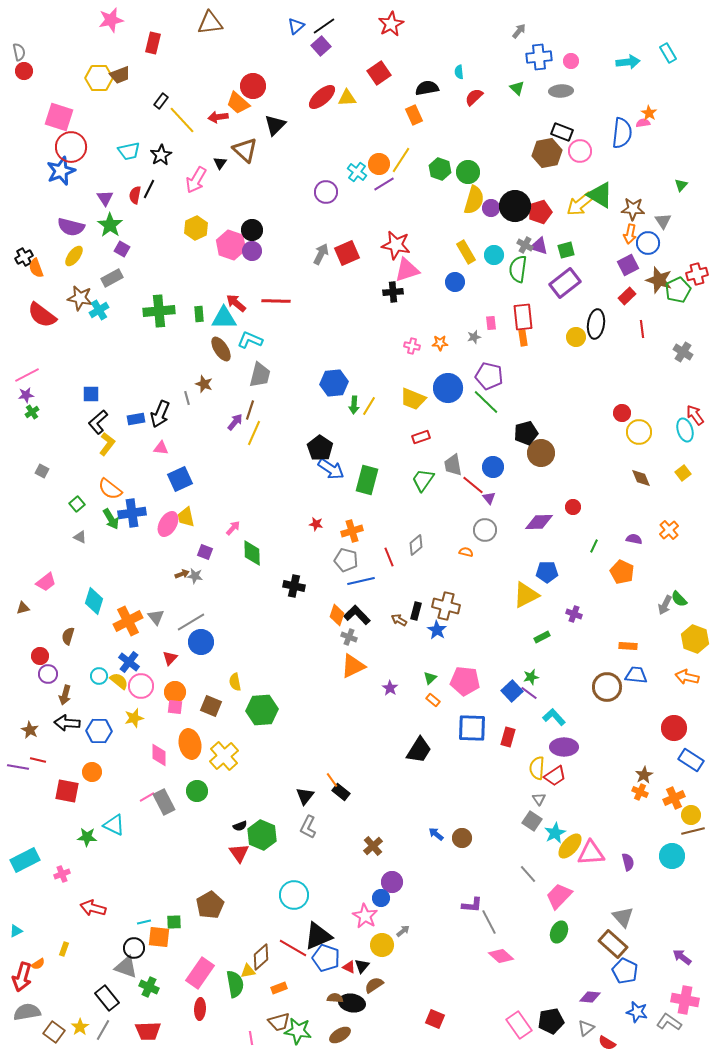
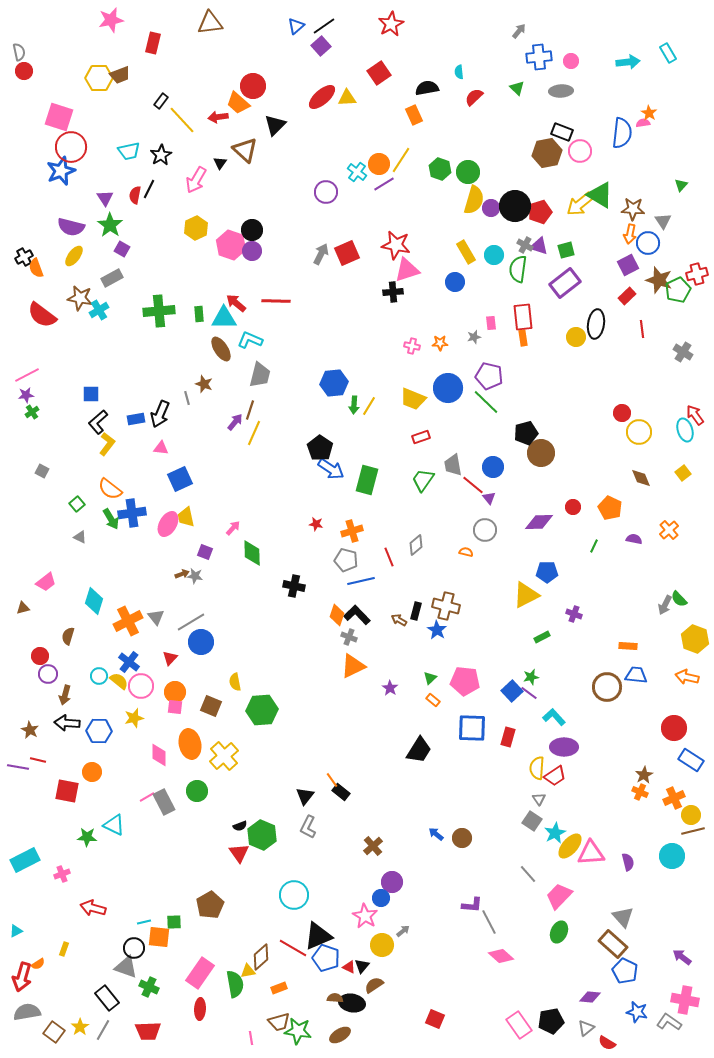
orange pentagon at (622, 572): moved 12 px left, 64 px up
